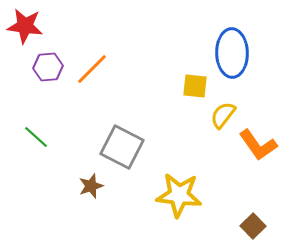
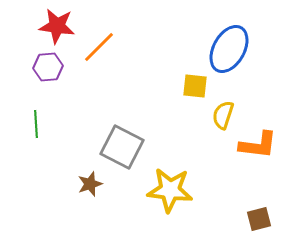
red star: moved 32 px right
blue ellipse: moved 3 px left, 4 px up; rotated 30 degrees clockwise
orange line: moved 7 px right, 22 px up
yellow semicircle: rotated 20 degrees counterclockwise
green line: moved 13 px up; rotated 44 degrees clockwise
orange L-shape: rotated 48 degrees counterclockwise
brown star: moved 1 px left, 2 px up
yellow star: moved 9 px left, 5 px up
brown square: moved 6 px right, 7 px up; rotated 30 degrees clockwise
